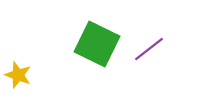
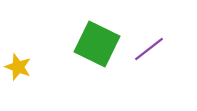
yellow star: moved 8 px up
